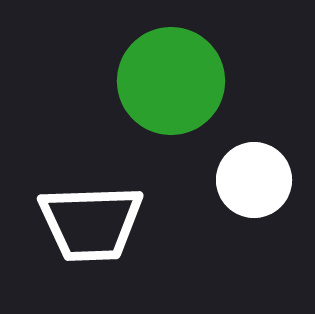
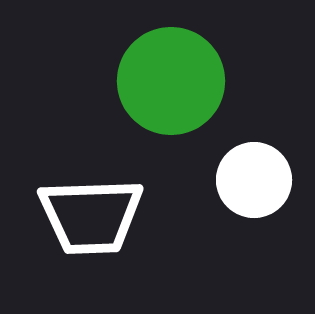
white trapezoid: moved 7 px up
